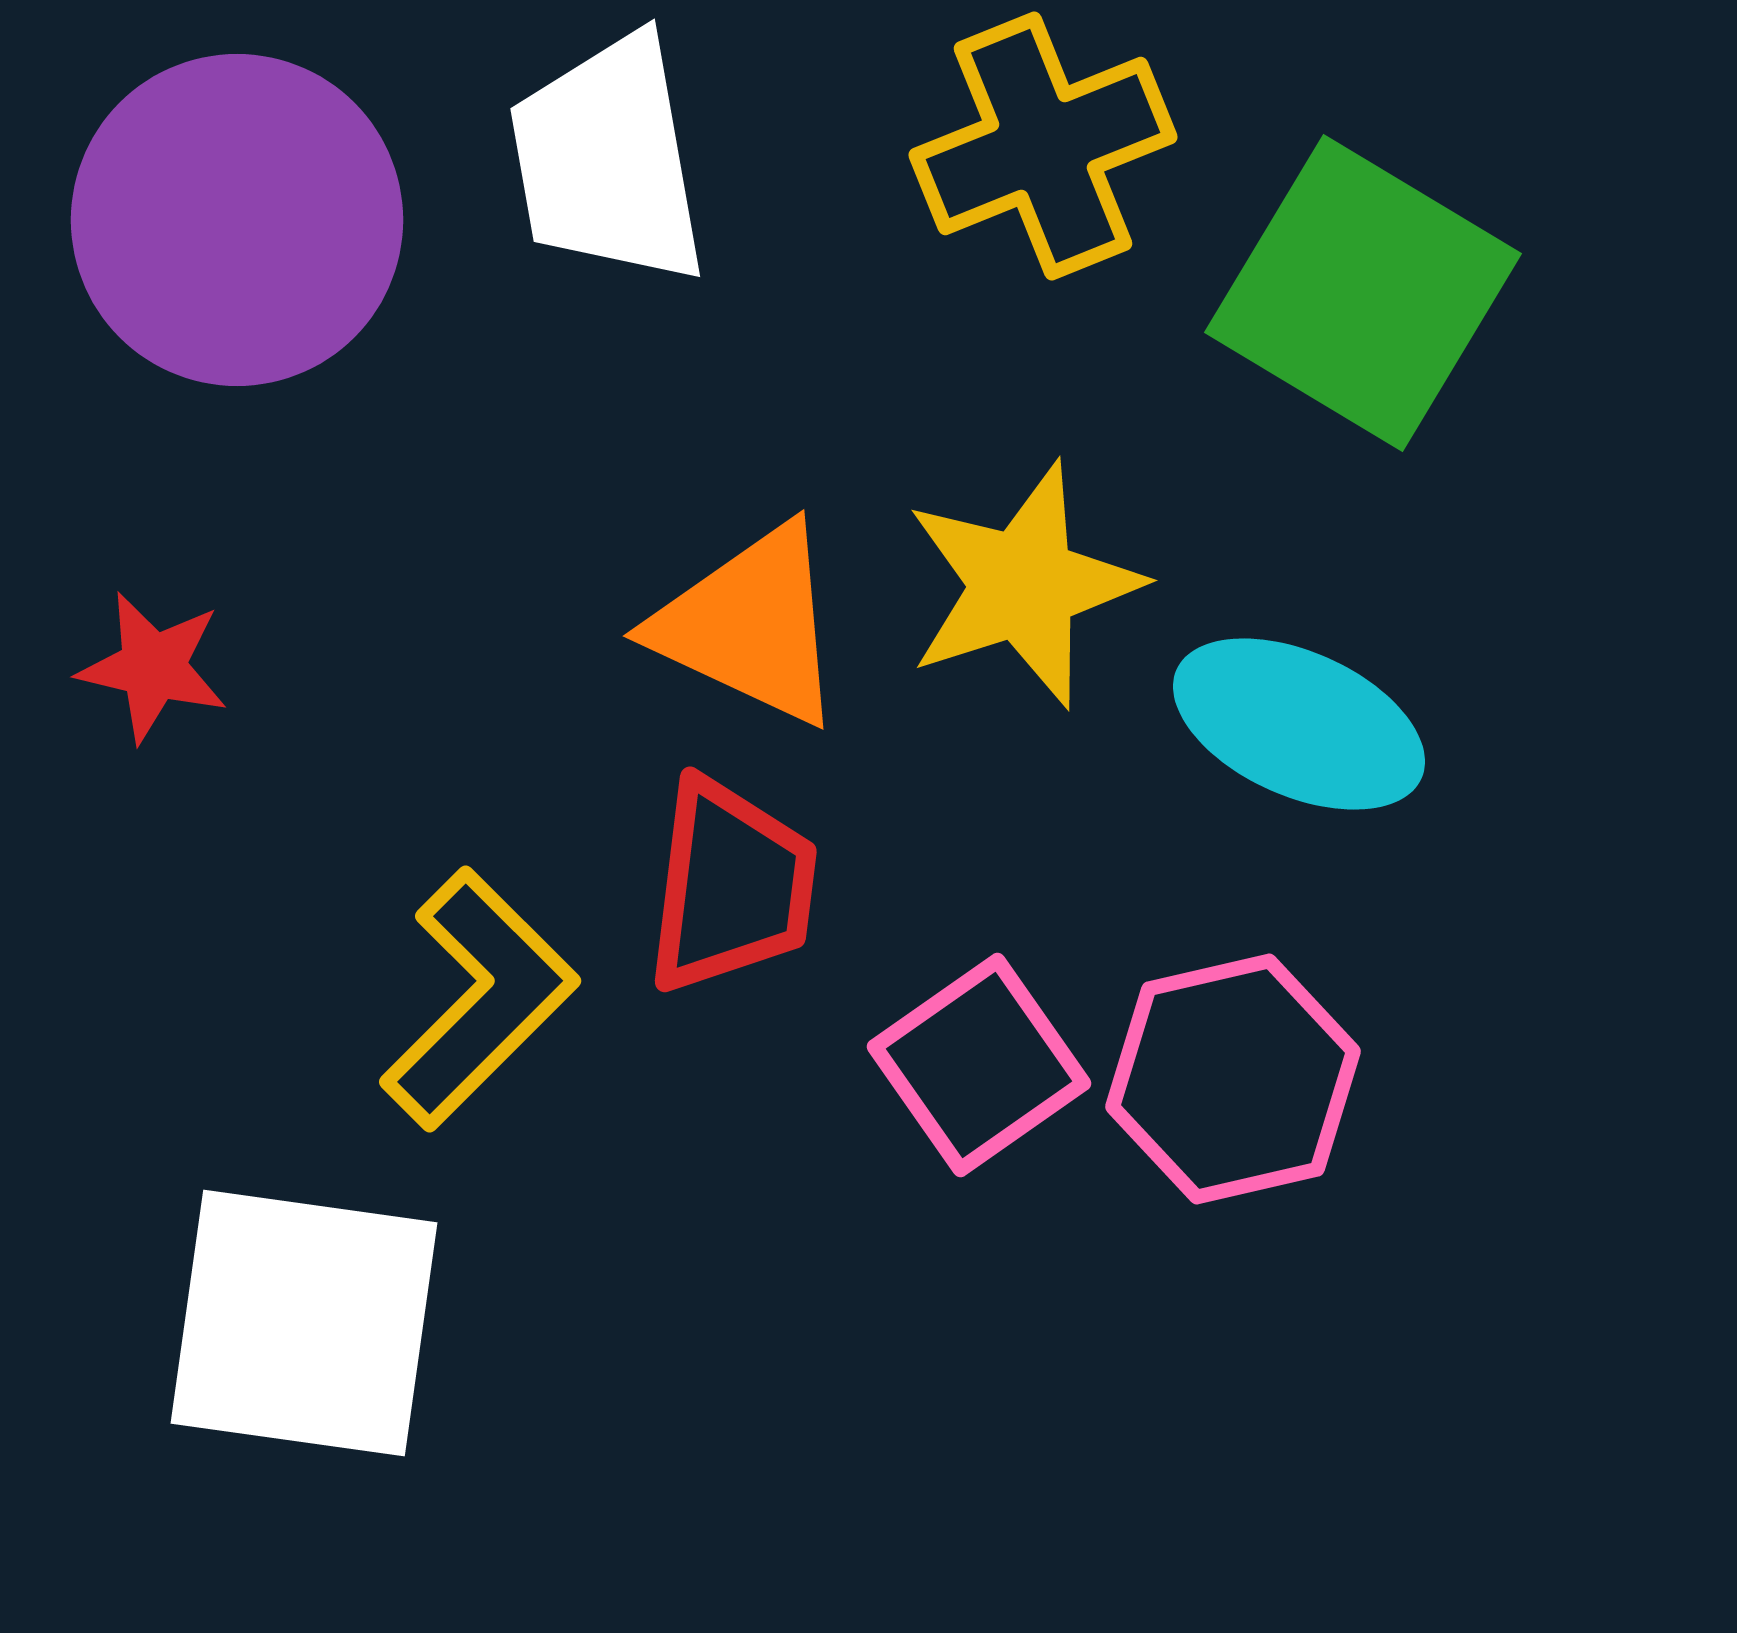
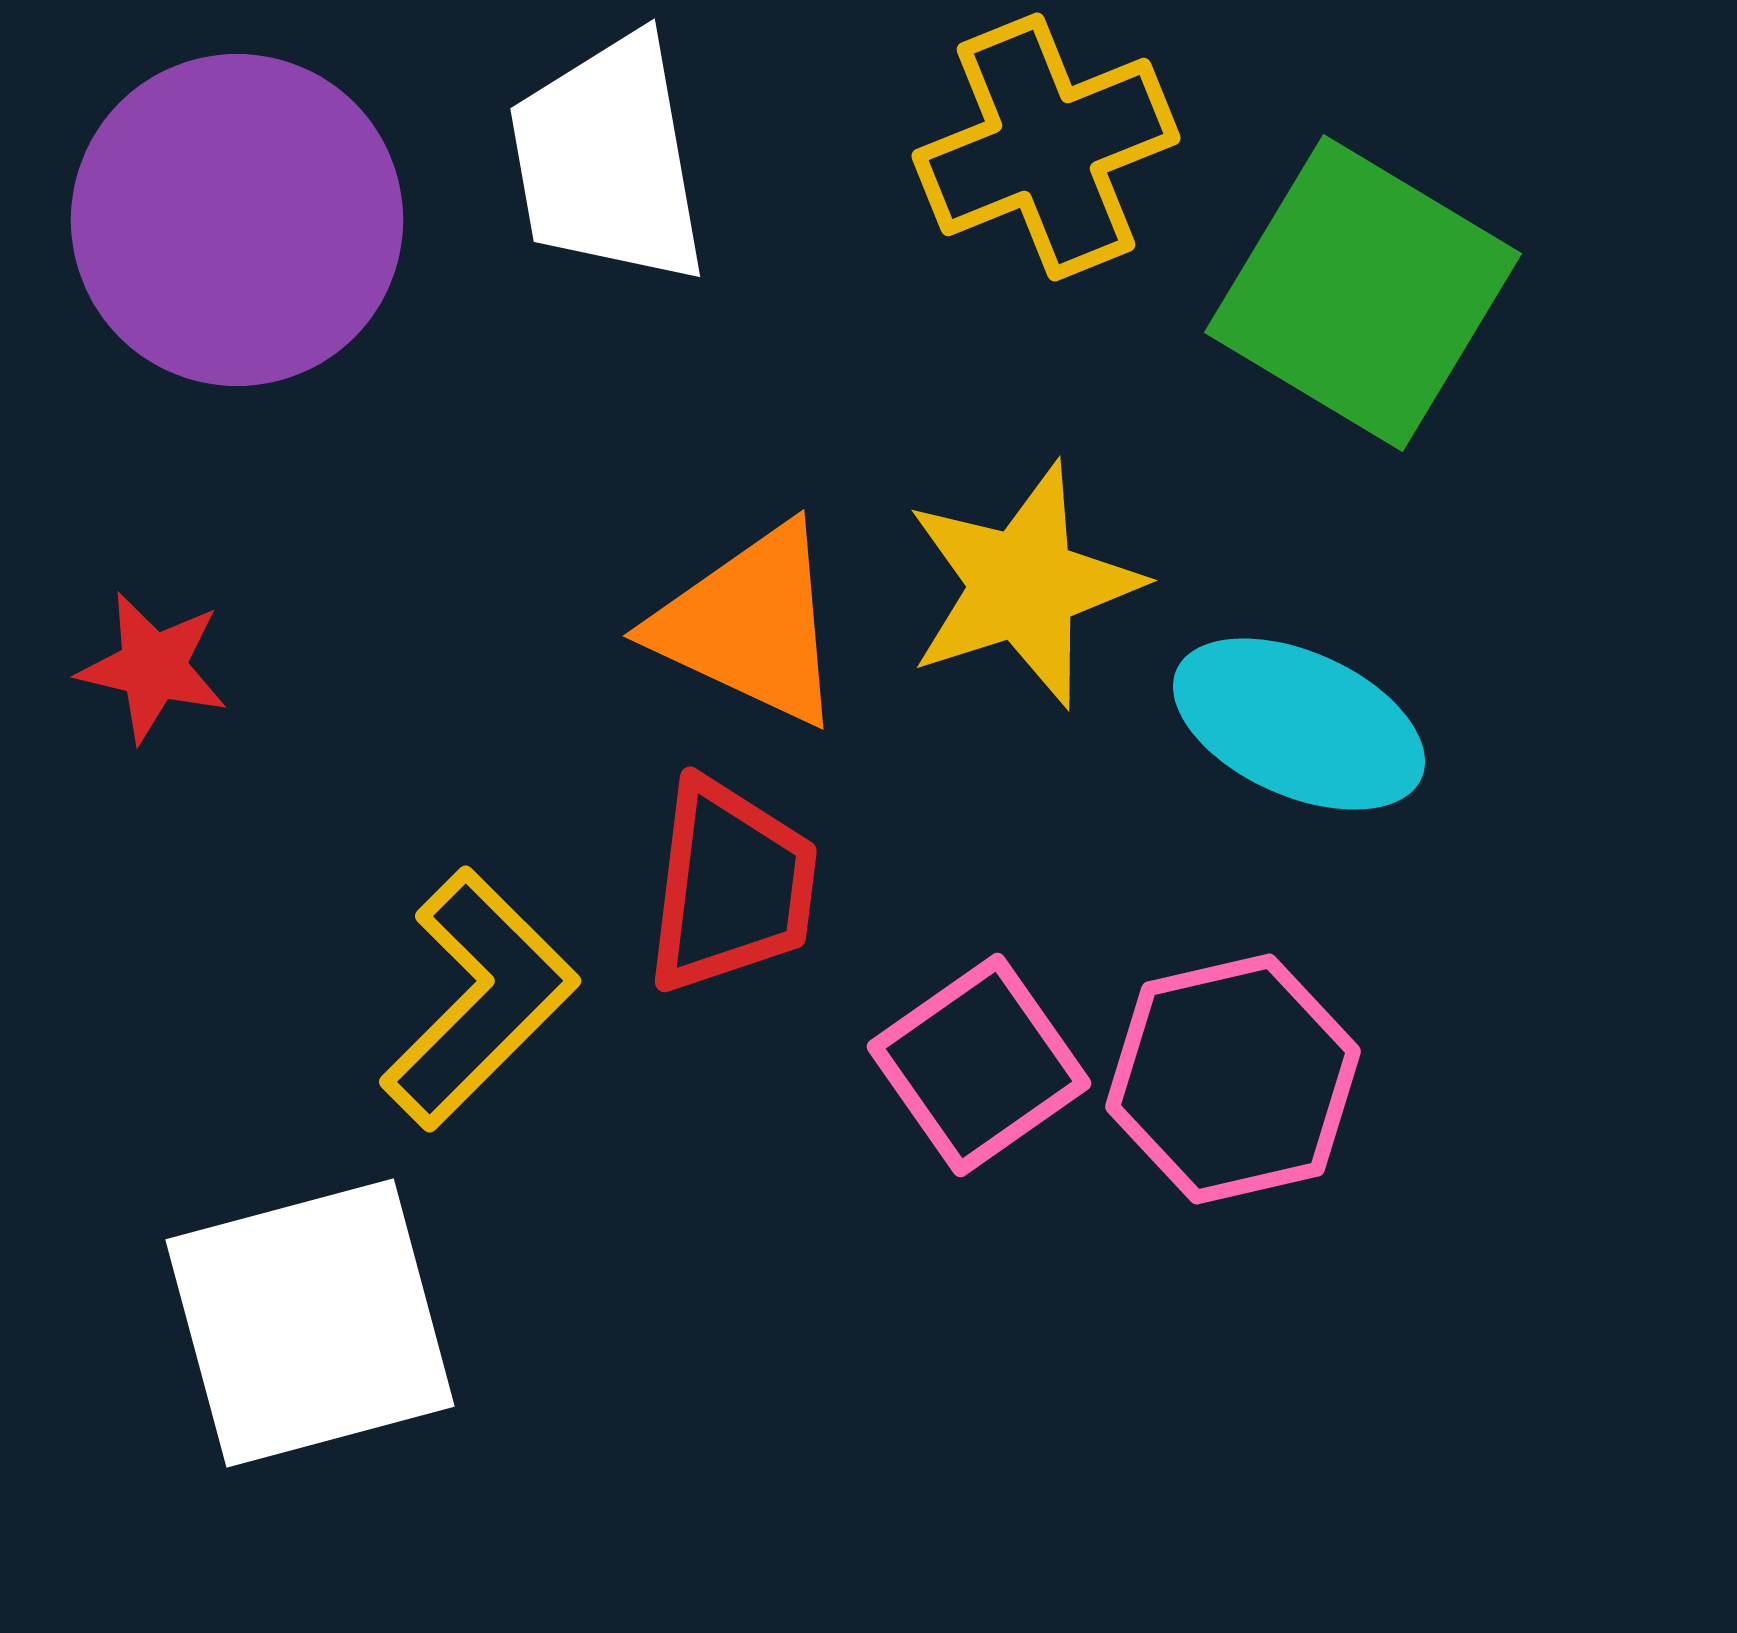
yellow cross: moved 3 px right, 1 px down
white square: moved 6 px right; rotated 23 degrees counterclockwise
